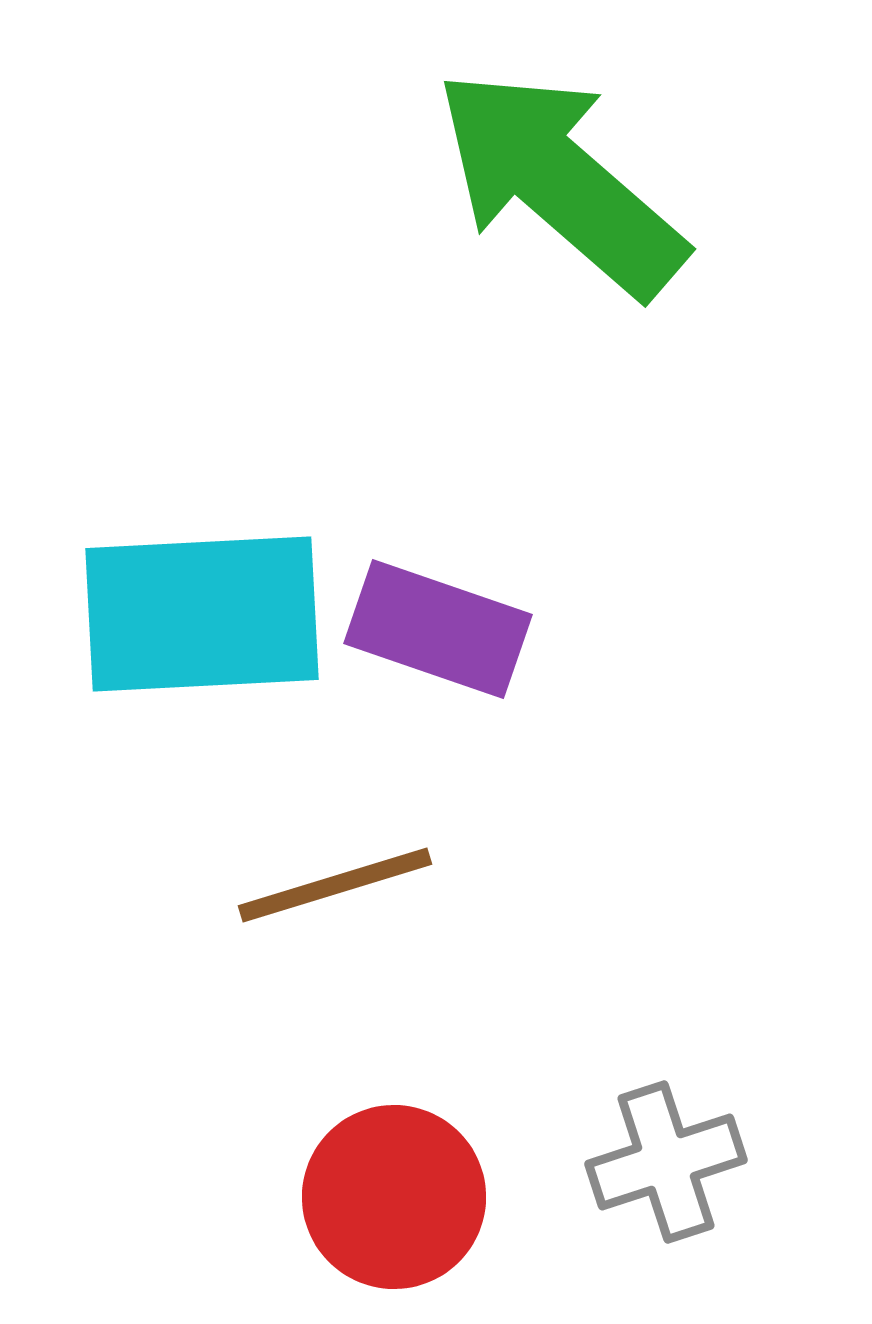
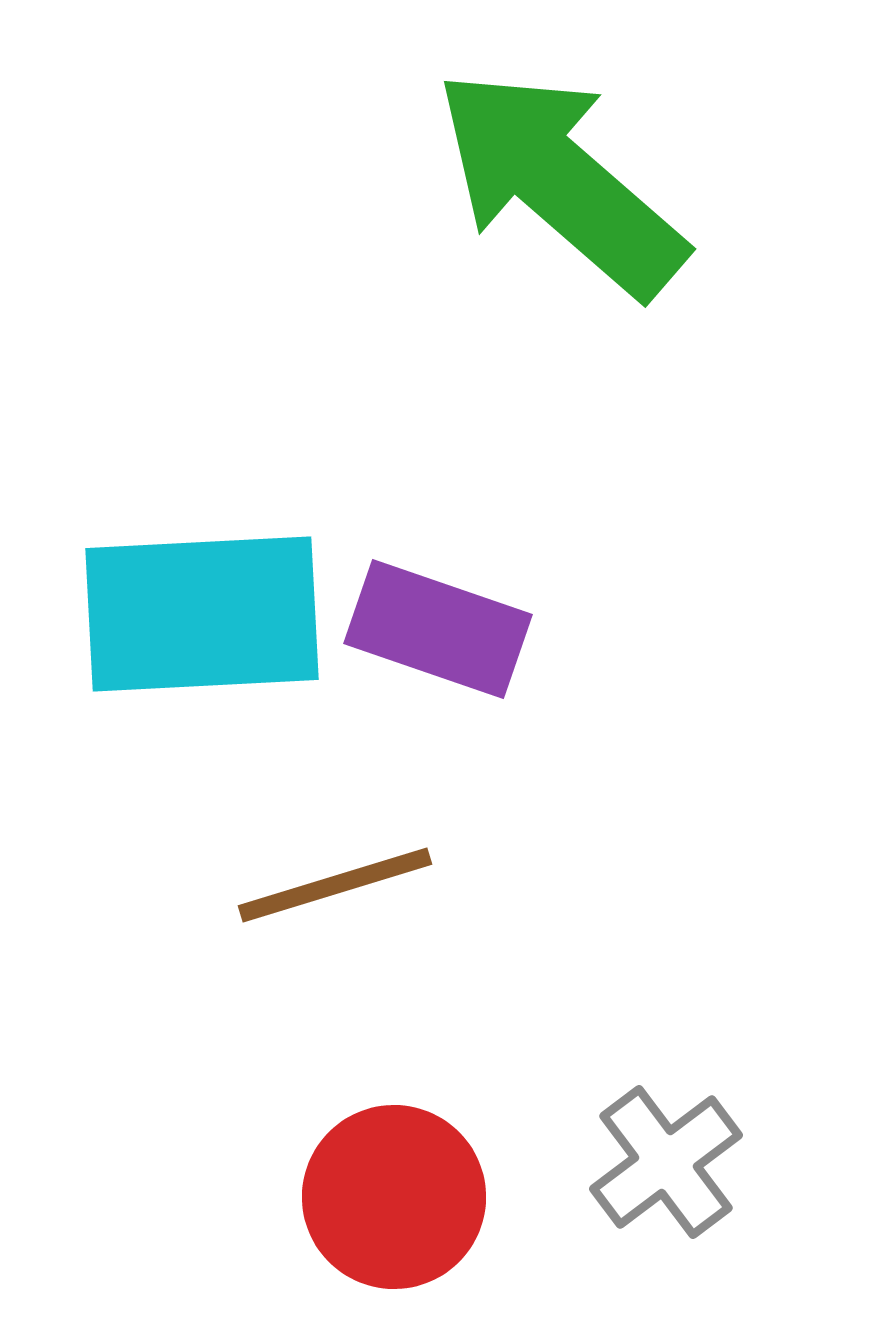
gray cross: rotated 19 degrees counterclockwise
